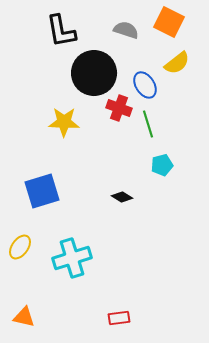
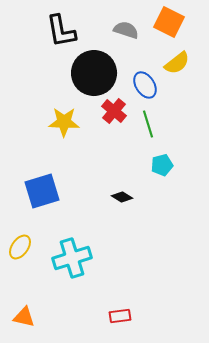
red cross: moved 5 px left, 3 px down; rotated 20 degrees clockwise
red rectangle: moved 1 px right, 2 px up
